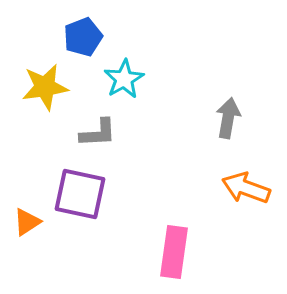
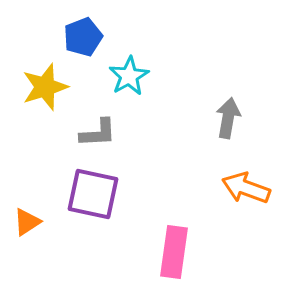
cyan star: moved 5 px right, 3 px up
yellow star: rotated 9 degrees counterclockwise
purple square: moved 13 px right
